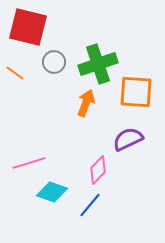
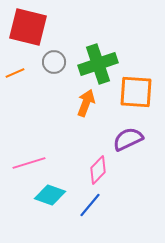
orange line: rotated 60 degrees counterclockwise
cyan diamond: moved 2 px left, 3 px down
